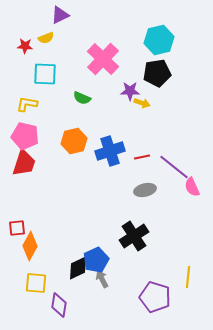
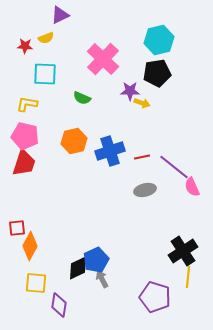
black cross: moved 49 px right, 15 px down
